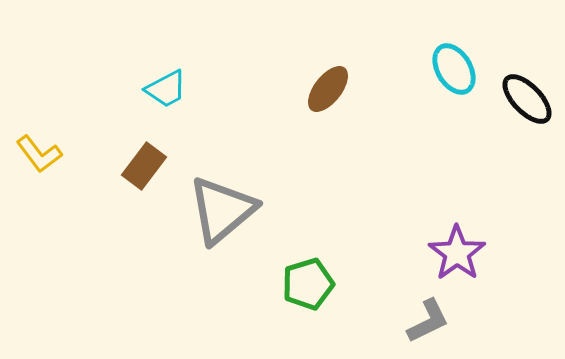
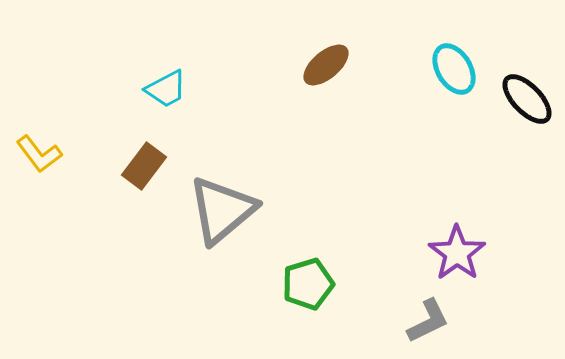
brown ellipse: moved 2 px left, 24 px up; rotated 12 degrees clockwise
